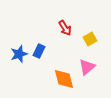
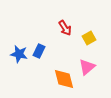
yellow square: moved 1 px left, 1 px up
blue star: rotated 30 degrees clockwise
